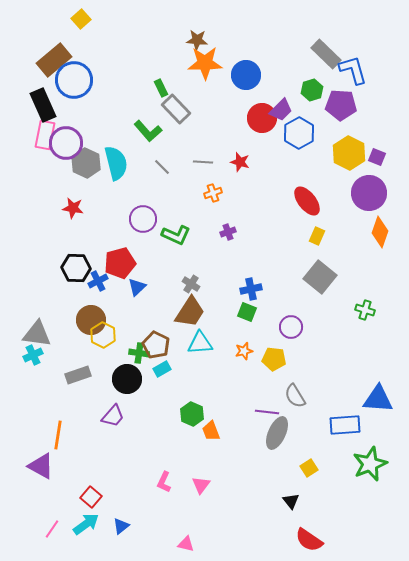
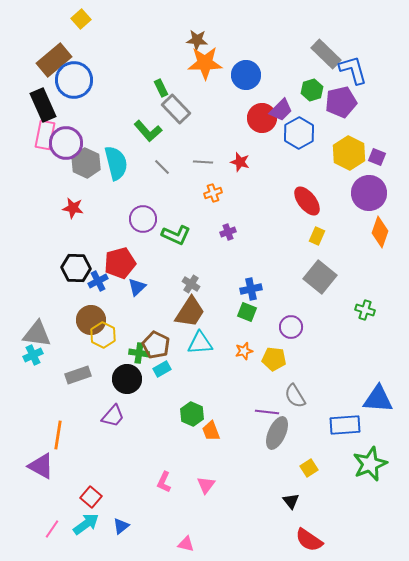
purple pentagon at (341, 105): moved 3 px up; rotated 16 degrees counterclockwise
pink triangle at (201, 485): moved 5 px right
